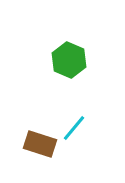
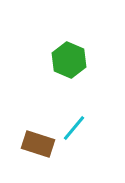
brown rectangle: moved 2 px left
